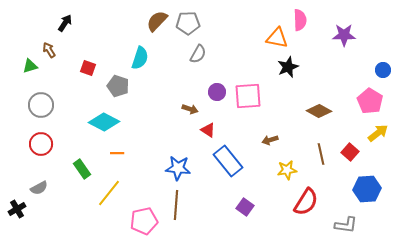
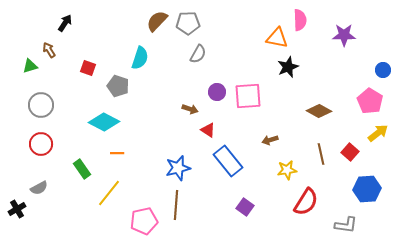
blue star at (178, 168): rotated 20 degrees counterclockwise
